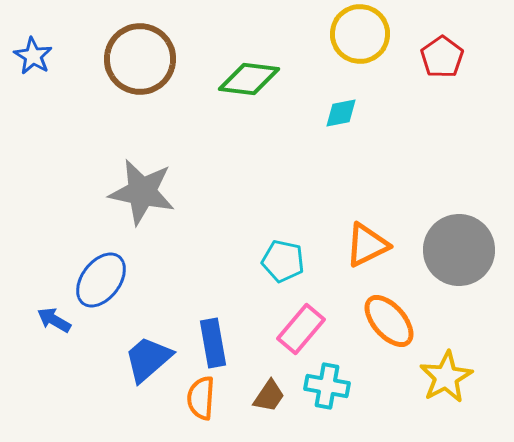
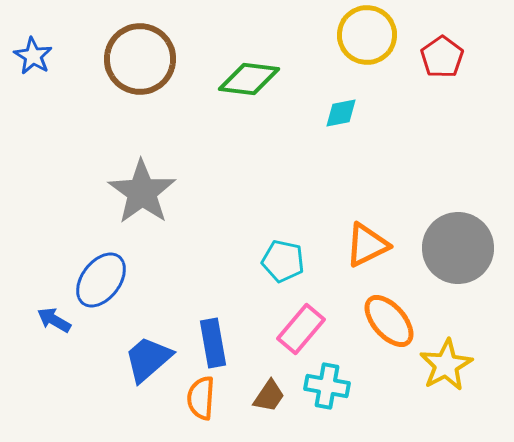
yellow circle: moved 7 px right, 1 px down
gray star: rotated 24 degrees clockwise
gray circle: moved 1 px left, 2 px up
yellow star: moved 12 px up
